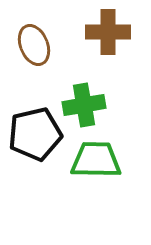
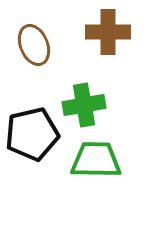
black pentagon: moved 3 px left
